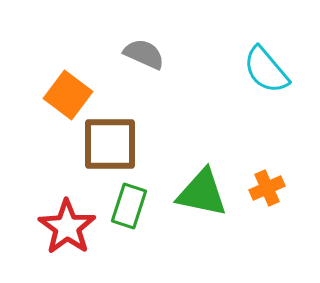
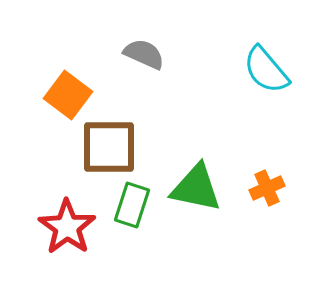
brown square: moved 1 px left, 3 px down
green triangle: moved 6 px left, 5 px up
green rectangle: moved 3 px right, 1 px up
